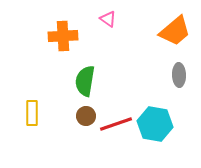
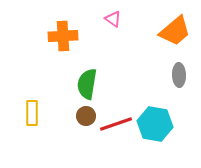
pink triangle: moved 5 px right
green semicircle: moved 2 px right, 3 px down
